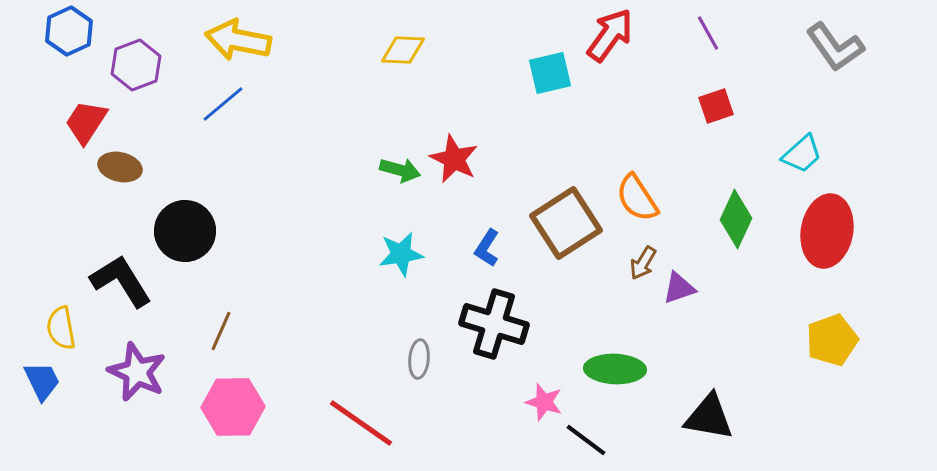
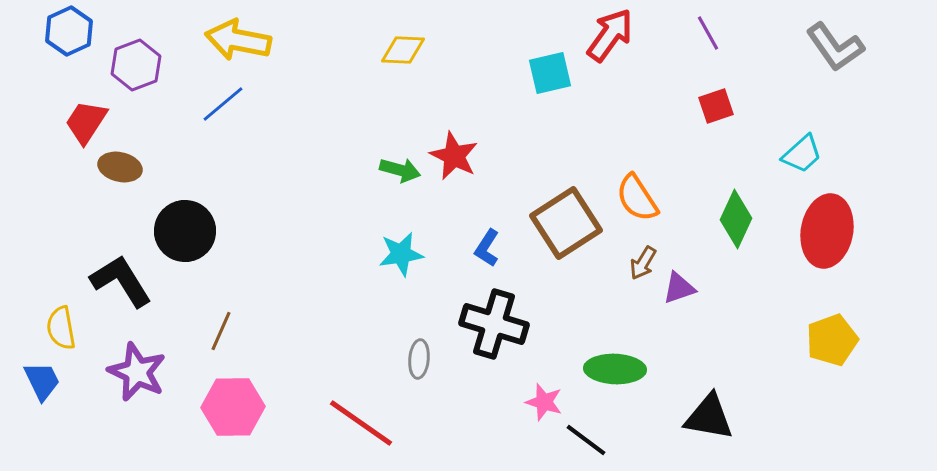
red star: moved 3 px up
